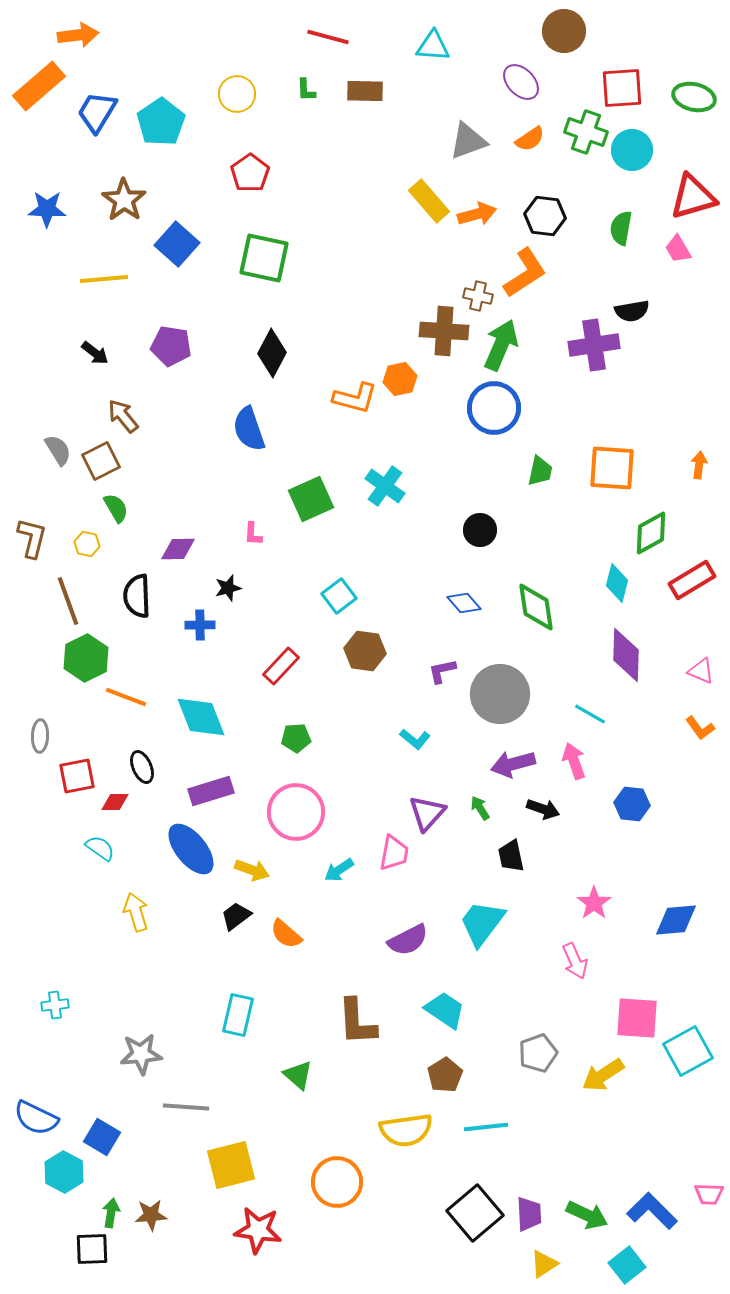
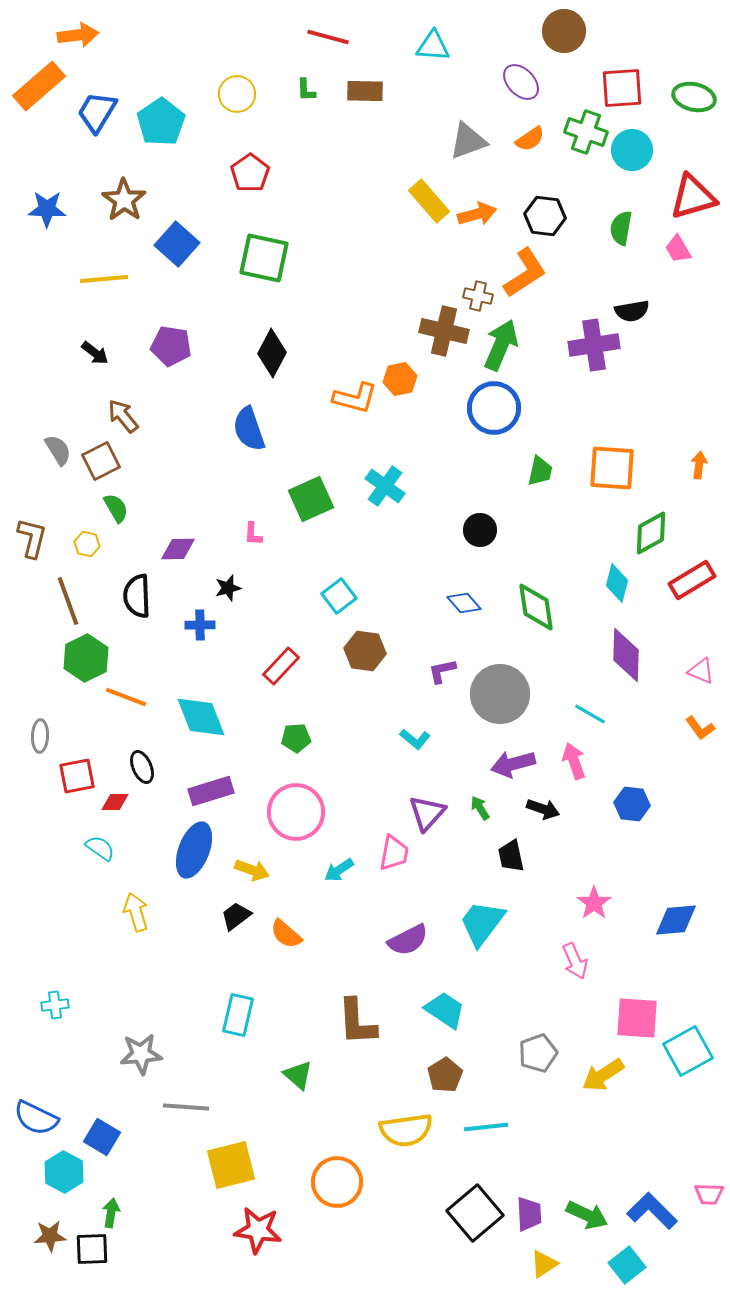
brown cross at (444, 331): rotated 9 degrees clockwise
blue ellipse at (191, 849): moved 3 px right, 1 px down; rotated 60 degrees clockwise
brown star at (151, 1215): moved 101 px left, 21 px down
